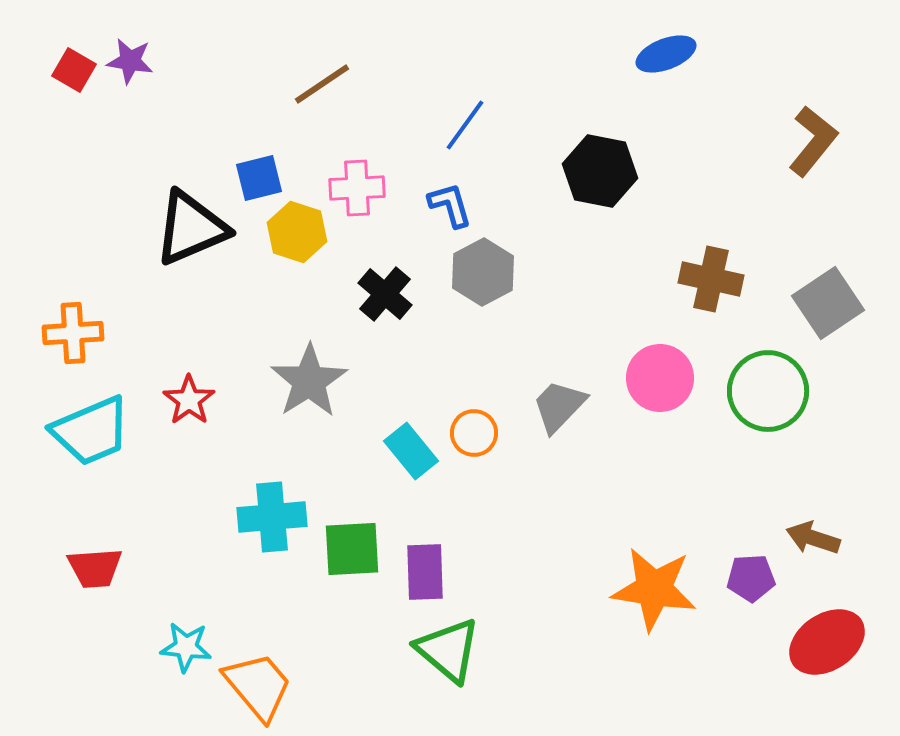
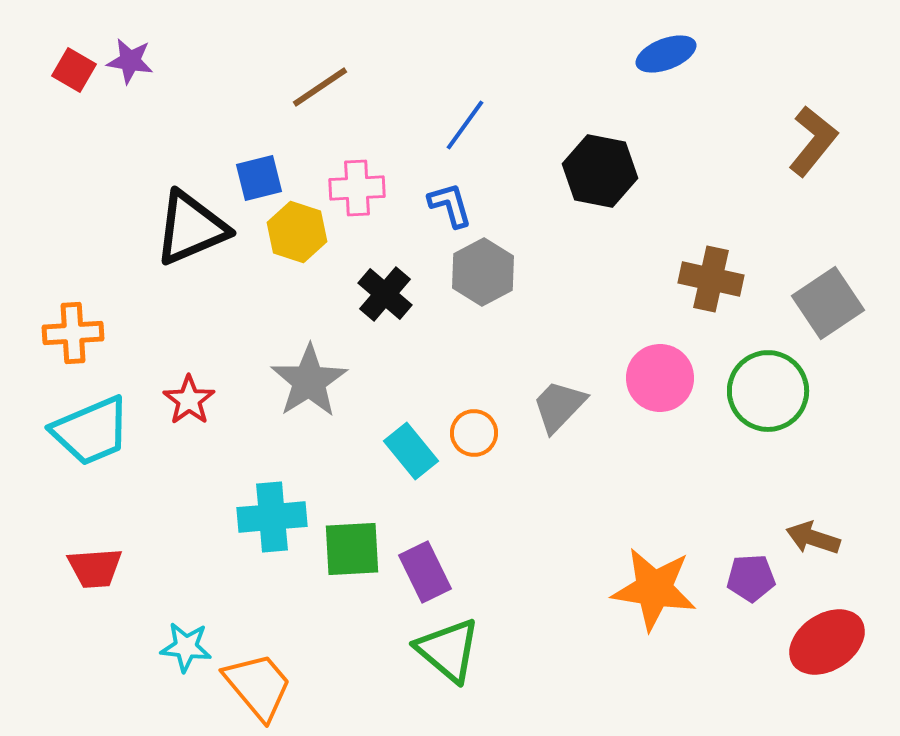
brown line: moved 2 px left, 3 px down
purple rectangle: rotated 24 degrees counterclockwise
